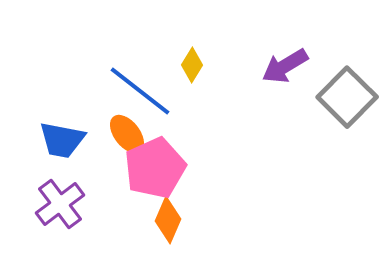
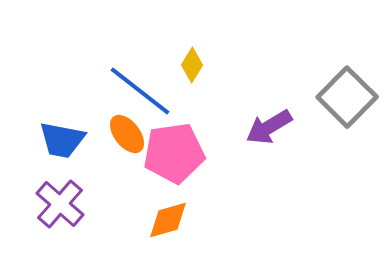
purple arrow: moved 16 px left, 61 px down
pink pentagon: moved 19 px right, 15 px up; rotated 16 degrees clockwise
purple cross: rotated 12 degrees counterclockwise
orange diamond: rotated 51 degrees clockwise
